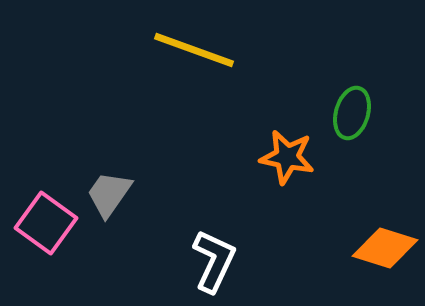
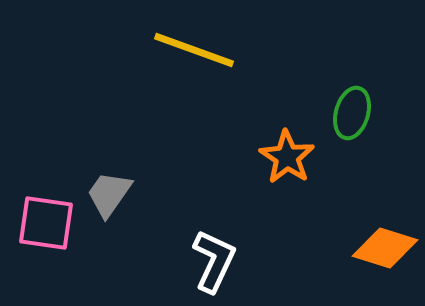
orange star: rotated 22 degrees clockwise
pink square: rotated 28 degrees counterclockwise
